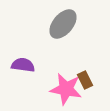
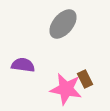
brown rectangle: moved 1 px up
